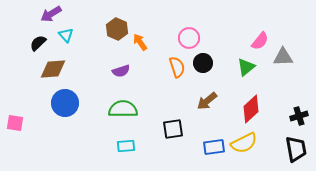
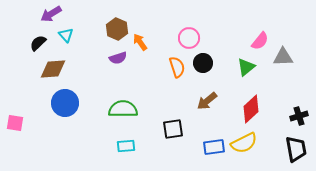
purple semicircle: moved 3 px left, 13 px up
